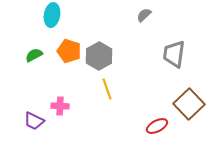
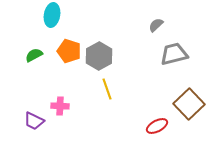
gray semicircle: moved 12 px right, 10 px down
gray trapezoid: rotated 68 degrees clockwise
